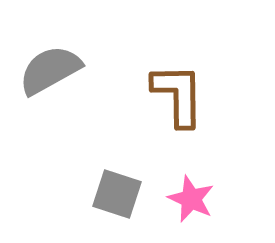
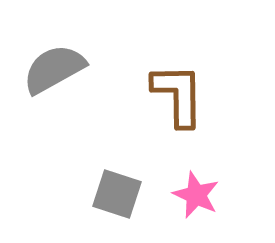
gray semicircle: moved 4 px right, 1 px up
pink star: moved 5 px right, 4 px up
